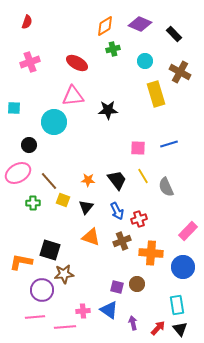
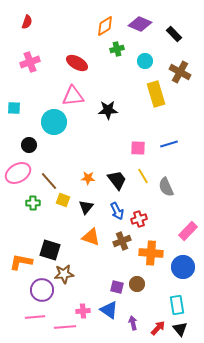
green cross at (113, 49): moved 4 px right
orange star at (88, 180): moved 2 px up
